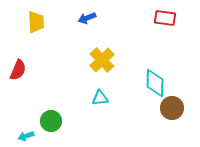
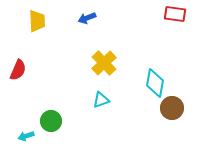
red rectangle: moved 10 px right, 4 px up
yellow trapezoid: moved 1 px right, 1 px up
yellow cross: moved 2 px right, 3 px down
cyan diamond: rotated 8 degrees clockwise
cyan triangle: moved 1 px right, 2 px down; rotated 12 degrees counterclockwise
